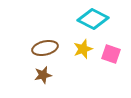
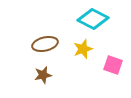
brown ellipse: moved 4 px up
pink square: moved 2 px right, 11 px down
